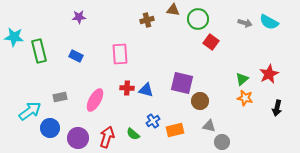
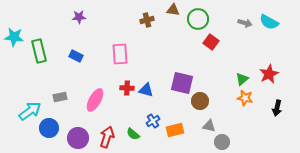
blue circle: moved 1 px left
